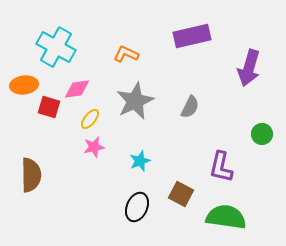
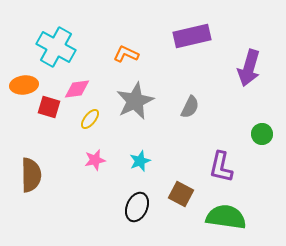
pink star: moved 1 px right, 13 px down
